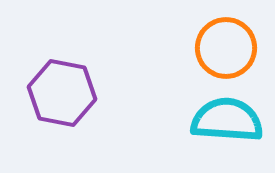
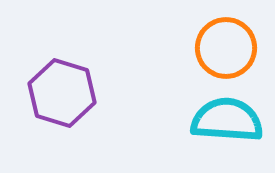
purple hexagon: rotated 6 degrees clockwise
